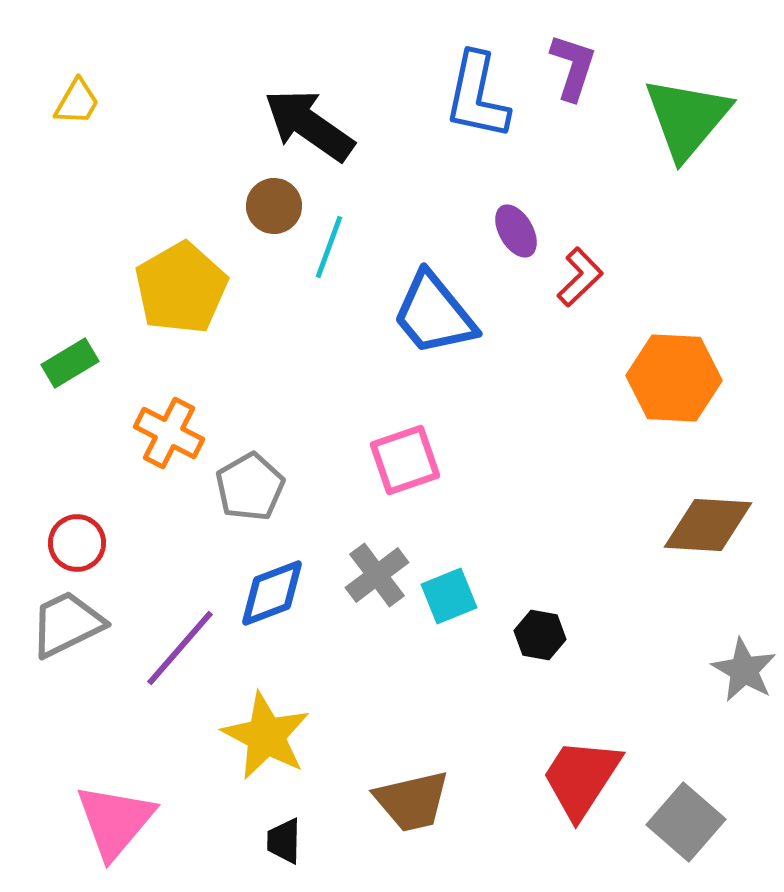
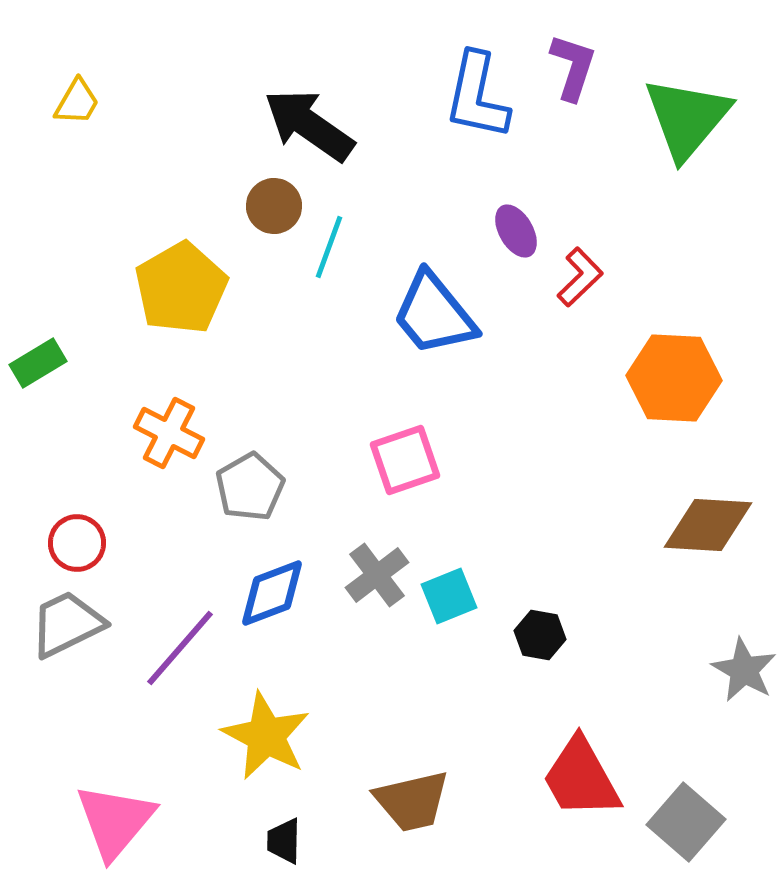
green rectangle: moved 32 px left
red trapezoid: rotated 62 degrees counterclockwise
